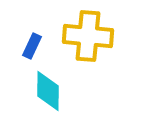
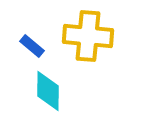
blue rectangle: rotated 75 degrees counterclockwise
